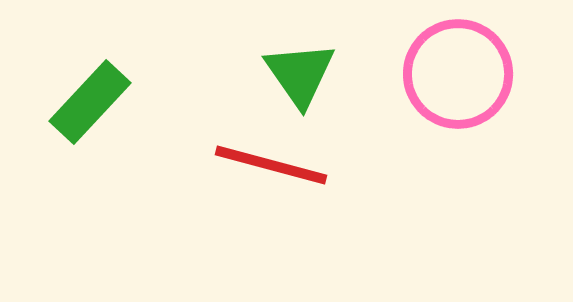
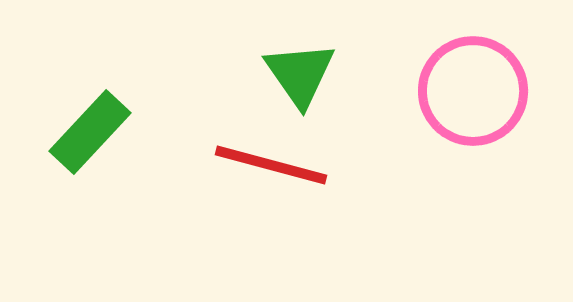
pink circle: moved 15 px right, 17 px down
green rectangle: moved 30 px down
